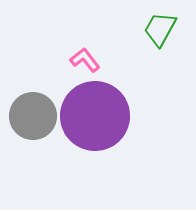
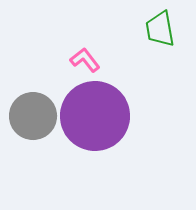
green trapezoid: rotated 39 degrees counterclockwise
